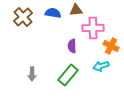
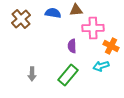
brown cross: moved 2 px left, 2 px down
